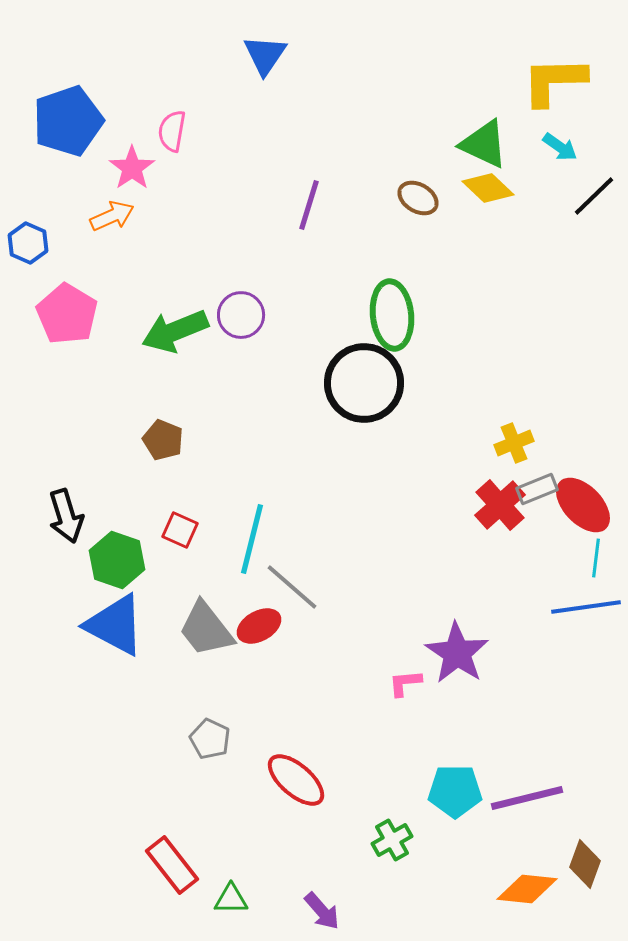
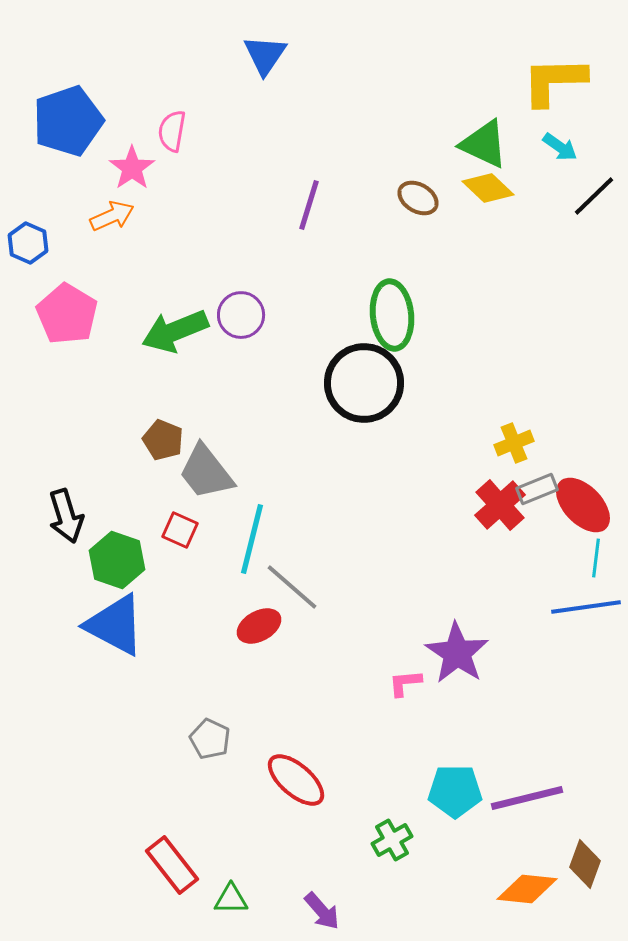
gray trapezoid at (206, 629): moved 157 px up
